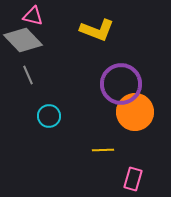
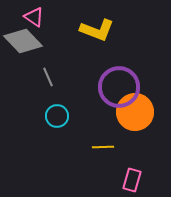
pink triangle: moved 1 px right, 1 px down; rotated 20 degrees clockwise
gray diamond: moved 1 px down
gray line: moved 20 px right, 2 px down
purple circle: moved 2 px left, 3 px down
cyan circle: moved 8 px right
yellow line: moved 3 px up
pink rectangle: moved 1 px left, 1 px down
